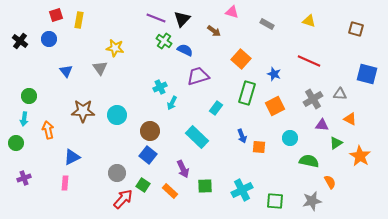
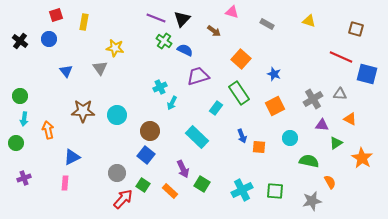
yellow rectangle at (79, 20): moved 5 px right, 2 px down
red line at (309, 61): moved 32 px right, 4 px up
green rectangle at (247, 93): moved 8 px left; rotated 50 degrees counterclockwise
green circle at (29, 96): moved 9 px left
blue square at (148, 155): moved 2 px left
orange star at (360, 156): moved 2 px right, 2 px down
green square at (205, 186): moved 3 px left, 2 px up; rotated 35 degrees clockwise
green square at (275, 201): moved 10 px up
